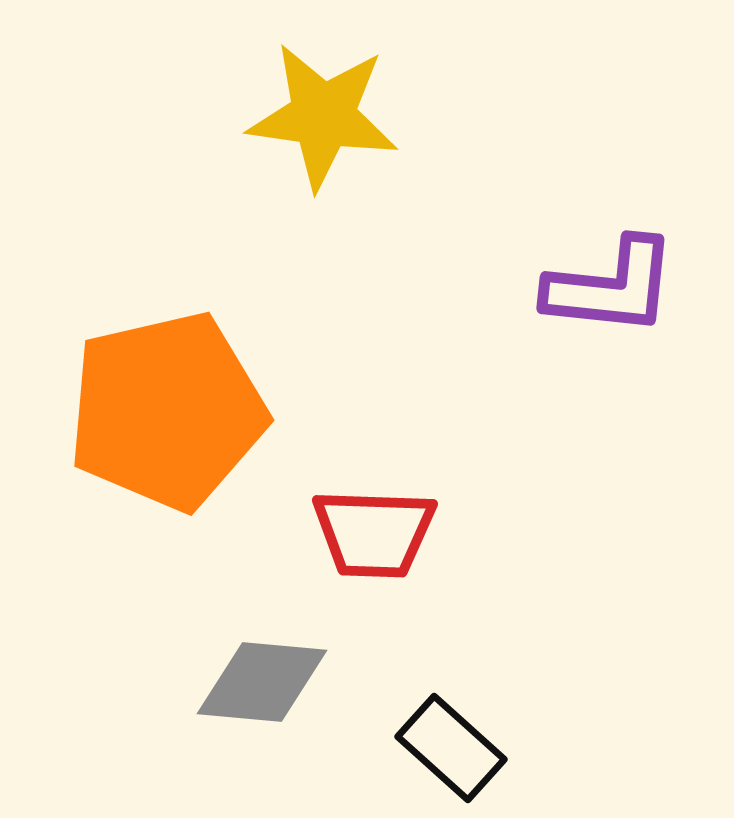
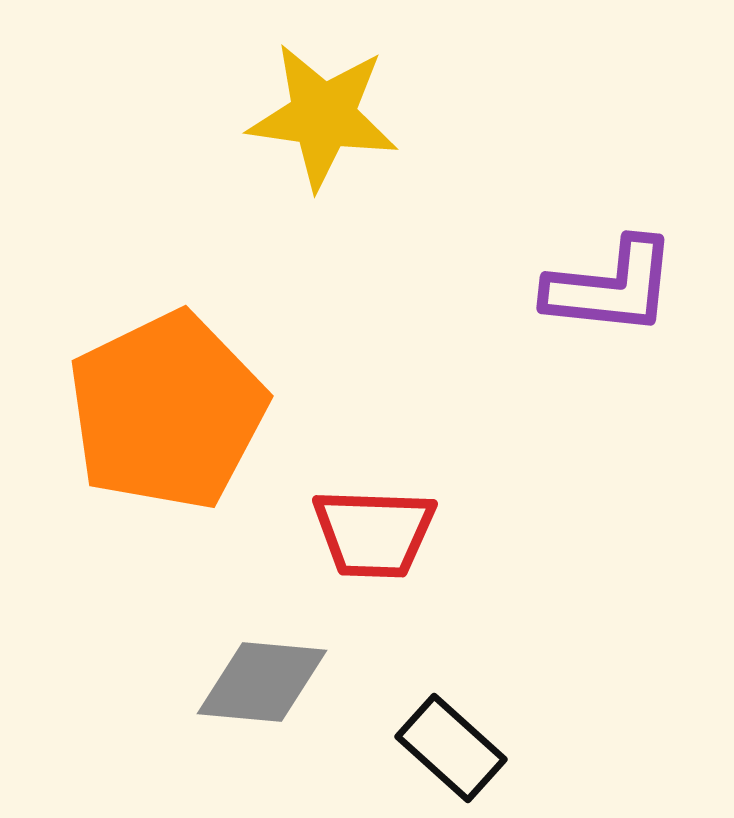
orange pentagon: rotated 13 degrees counterclockwise
